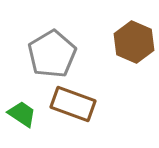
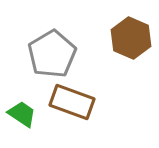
brown hexagon: moved 3 px left, 4 px up
brown rectangle: moved 1 px left, 2 px up
